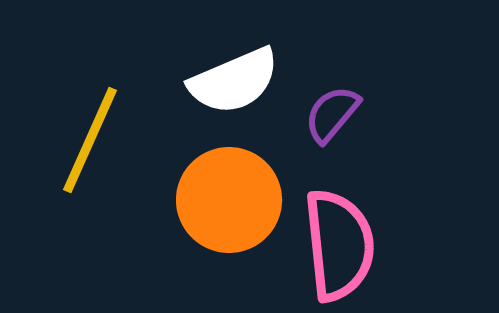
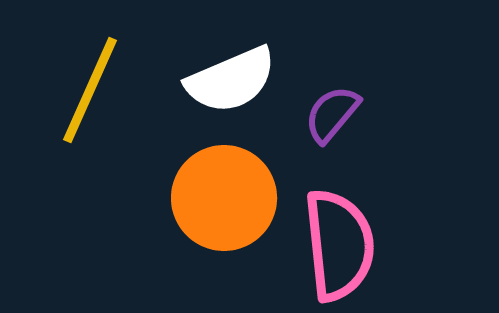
white semicircle: moved 3 px left, 1 px up
yellow line: moved 50 px up
orange circle: moved 5 px left, 2 px up
